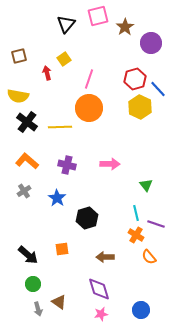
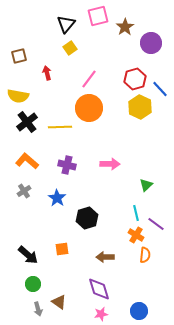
yellow square: moved 6 px right, 11 px up
pink line: rotated 18 degrees clockwise
blue line: moved 2 px right
black cross: rotated 15 degrees clockwise
green triangle: rotated 24 degrees clockwise
purple line: rotated 18 degrees clockwise
orange semicircle: moved 4 px left, 2 px up; rotated 133 degrees counterclockwise
blue circle: moved 2 px left, 1 px down
